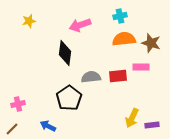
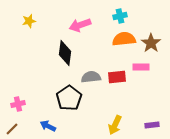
brown star: rotated 18 degrees clockwise
red rectangle: moved 1 px left, 1 px down
yellow arrow: moved 17 px left, 7 px down
